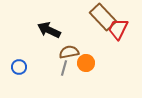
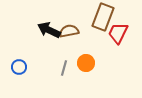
brown rectangle: rotated 64 degrees clockwise
red trapezoid: moved 4 px down
brown semicircle: moved 21 px up
